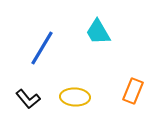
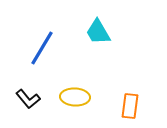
orange rectangle: moved 3 px left, 15 px down; rotated 15 degrees counterclockwise
